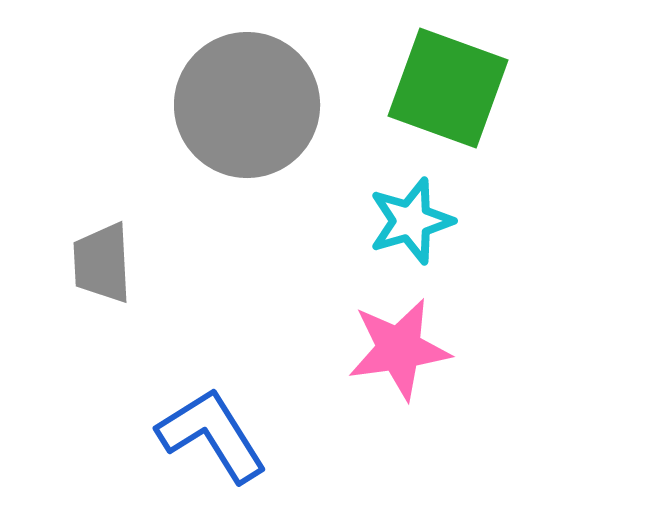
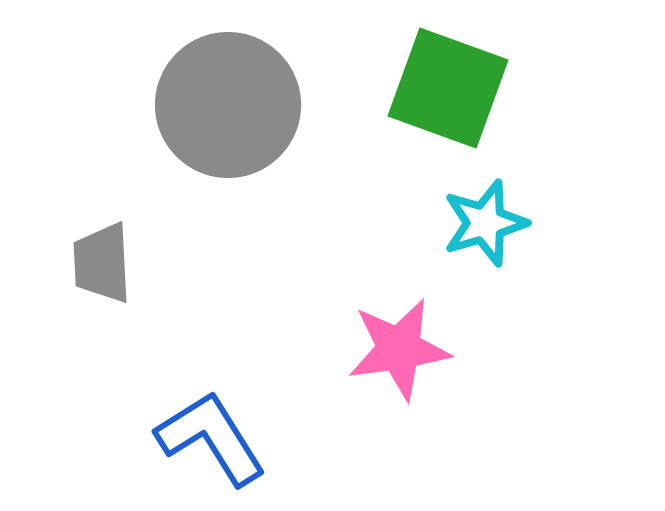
gray circle: moved 19 px left
cyan star: moved 74 px right, 2 px down
blue L-shape: moved 1 px left, 3 px down
